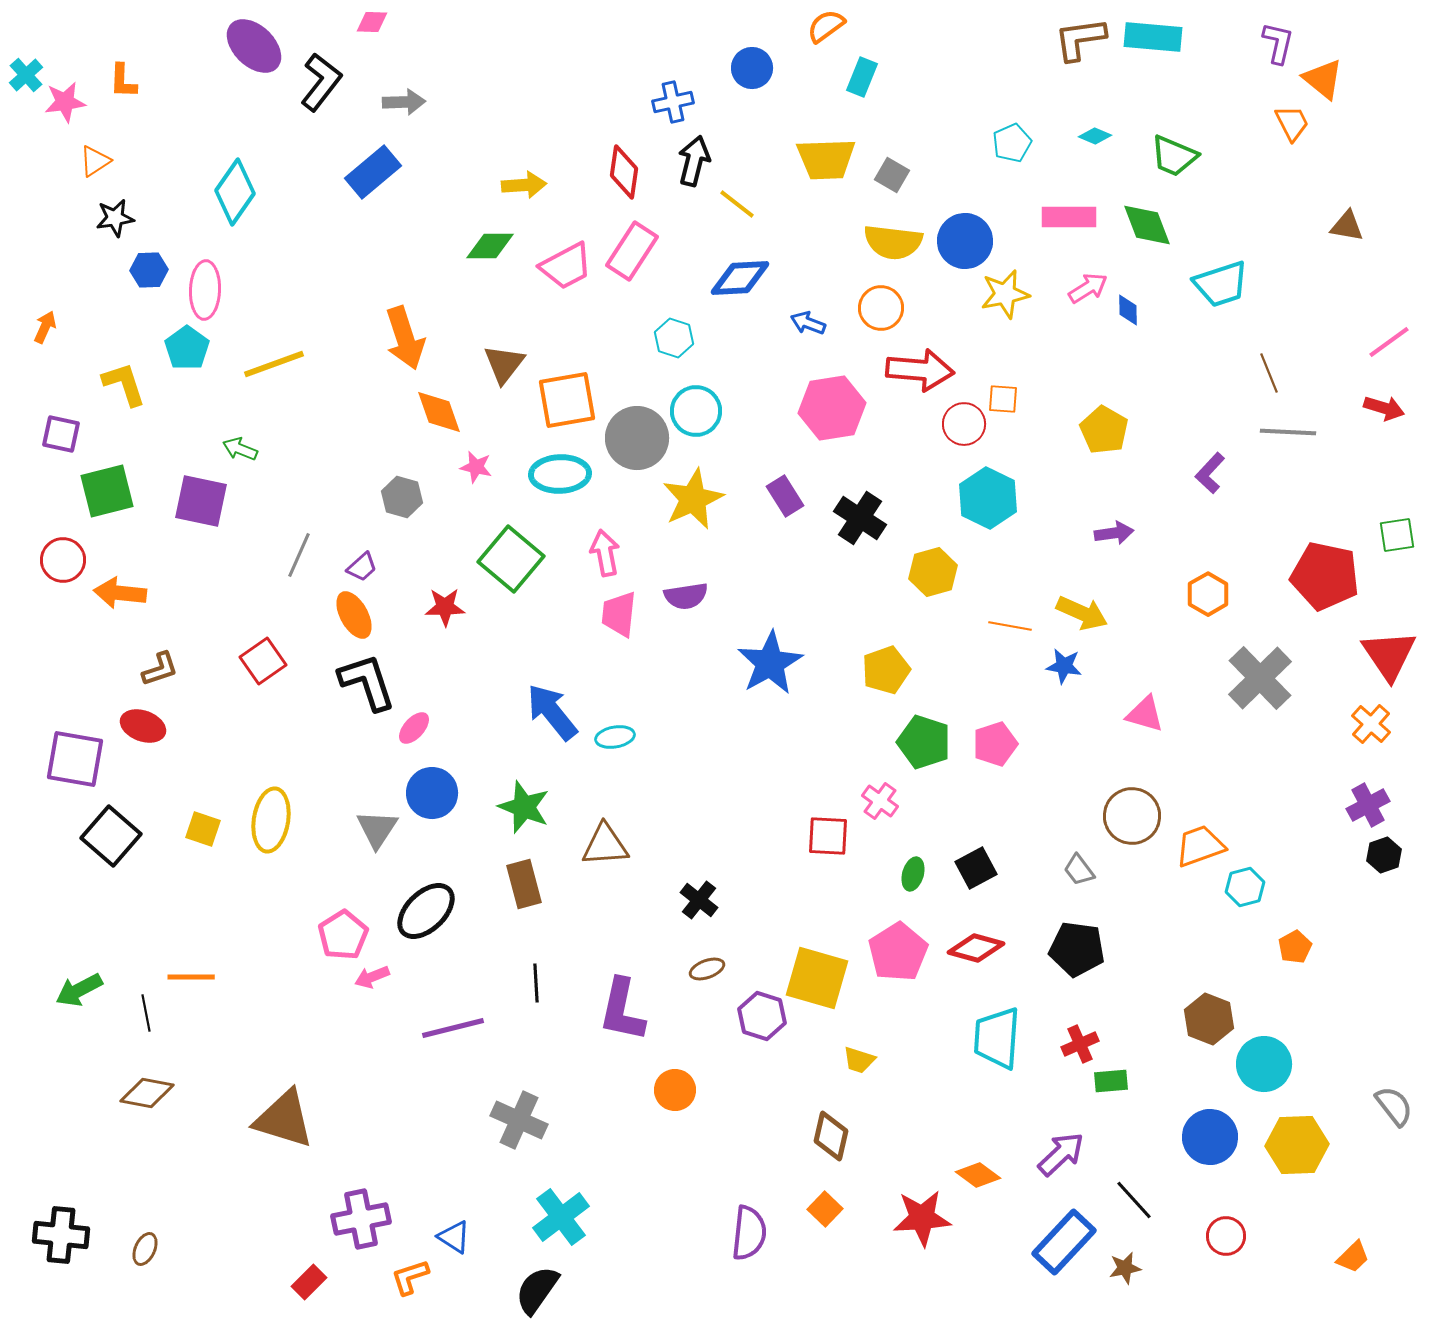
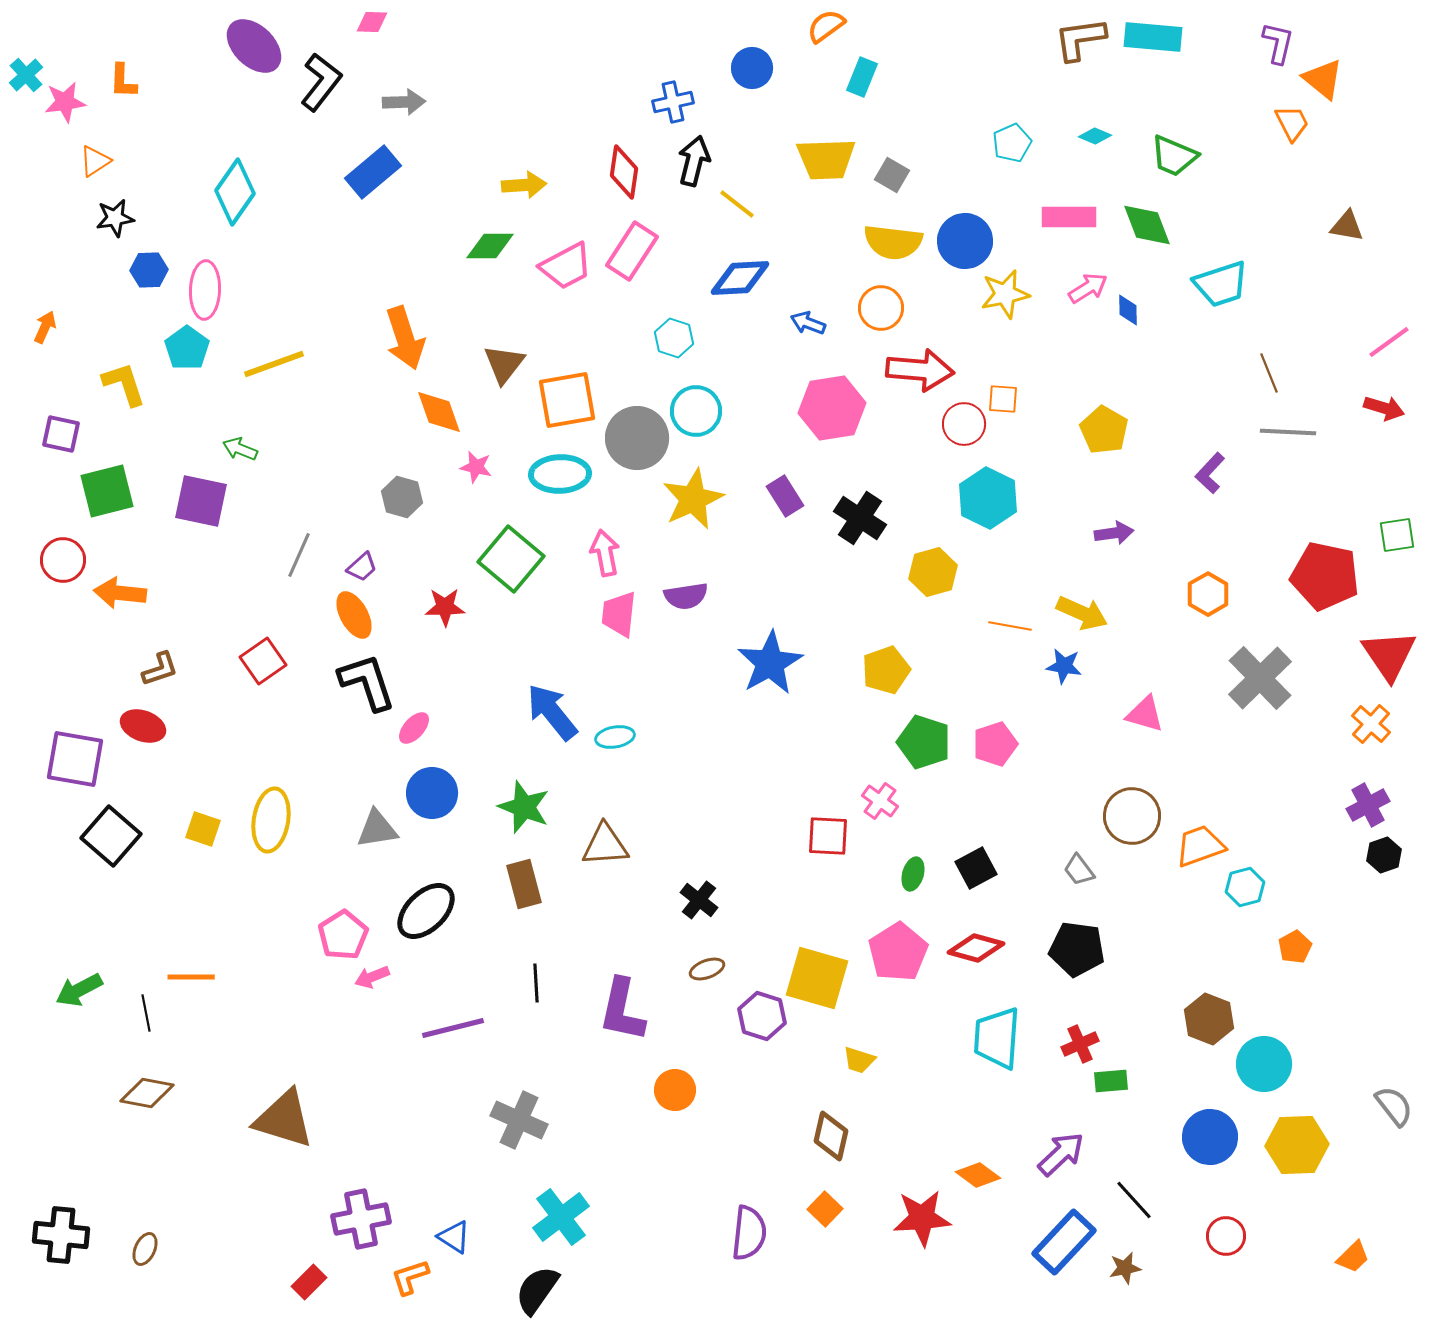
gray triangle at (377, 829): rotated 48 degrees clockwise
